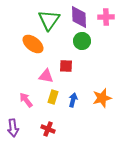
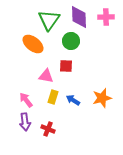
green circle: moved 11 px left
blue arrow: rotated 72 degrees counterclockwise
purple arrow: moved 12 px right, 6 px up
